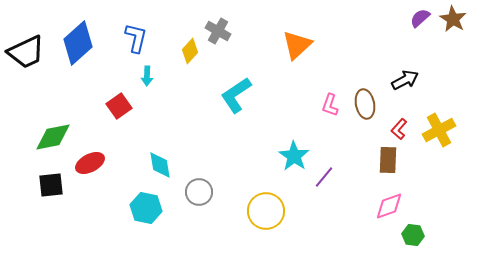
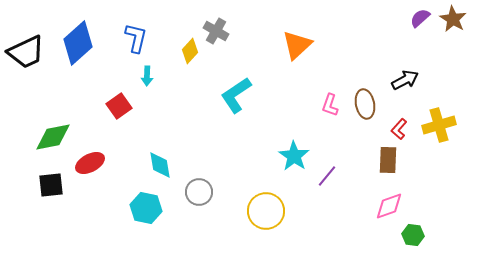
gray cross: moved 2 px left
yellow cross: moved 5 px up; rotated 12 degrees clockwise
purple line: moved 3 px right, 1 px up
